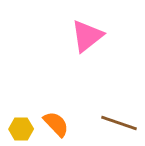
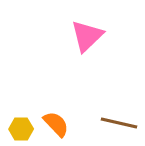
pink triangle: rotated 6 degrees counterclockwise
brown line: rotated 6 degrees counterclockwise
